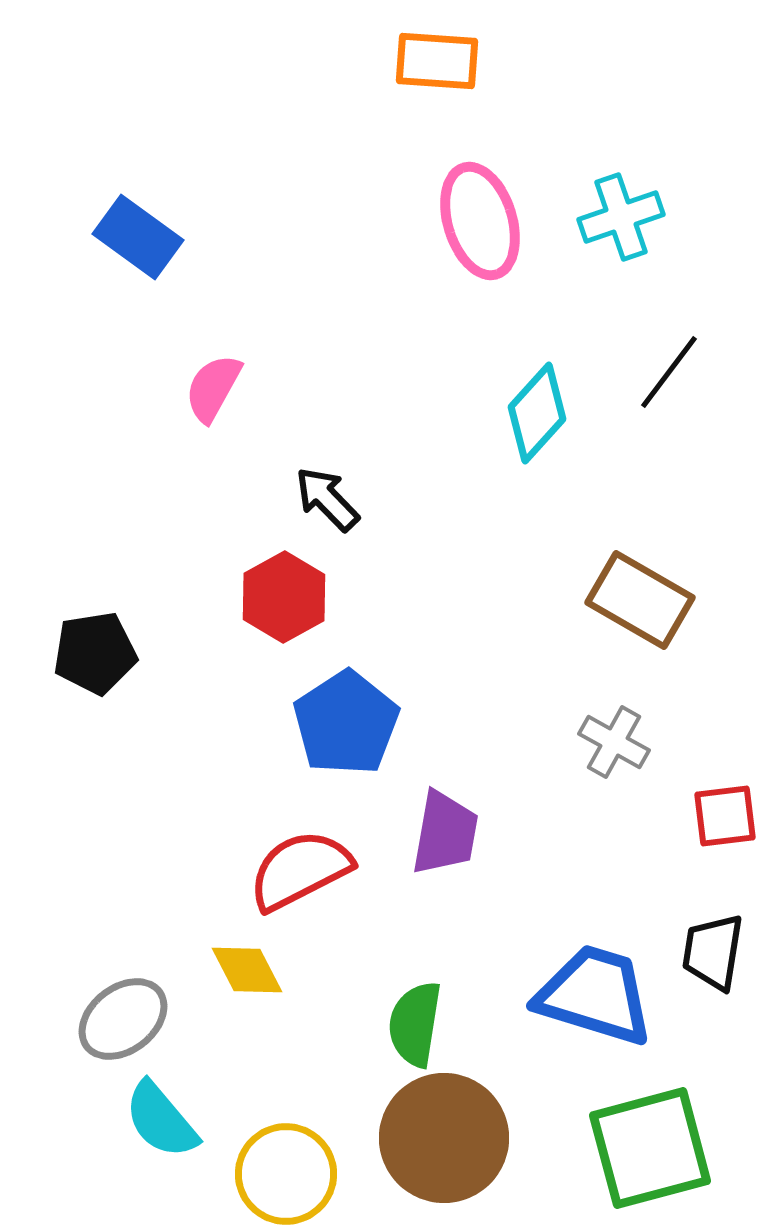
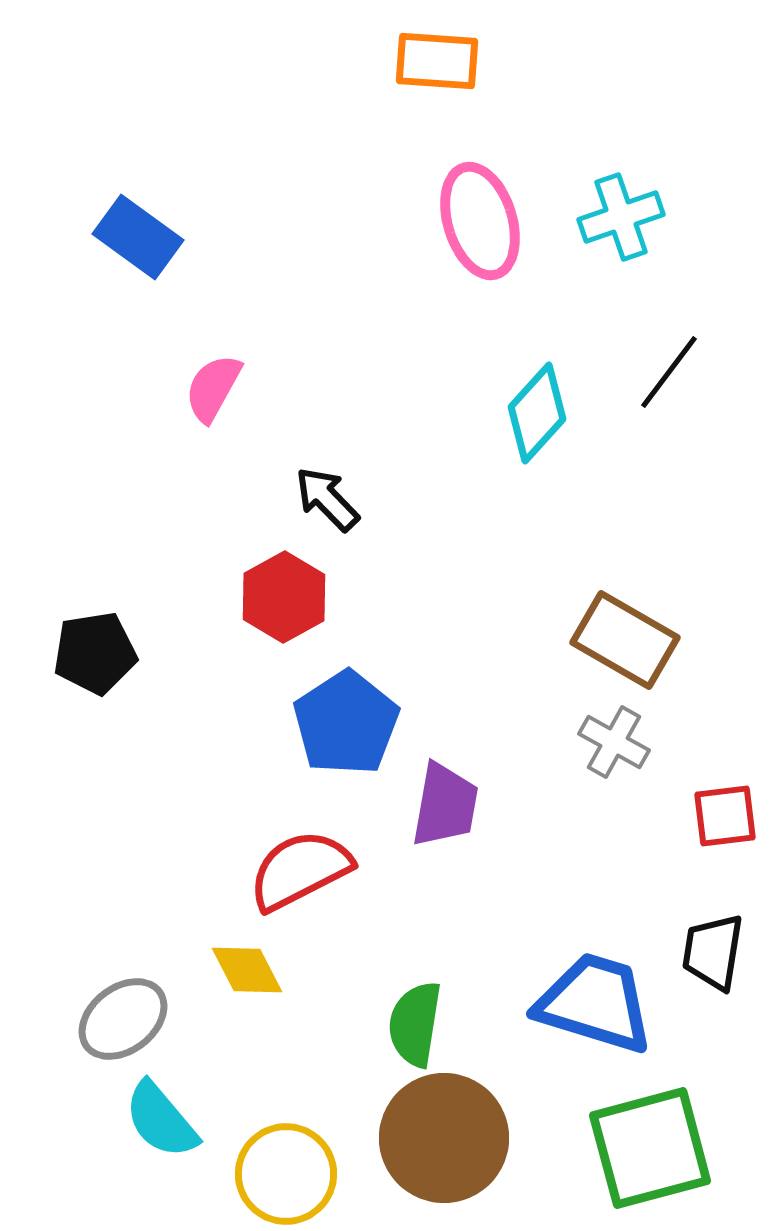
brown rectangle: moved 15 px left, 40 px down
purple trapezoid: moved 28 px up
blue trapezoid: moved 8 px down
